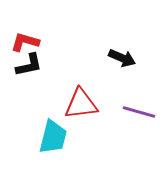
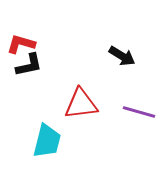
red L-shape: moved 4 px left, 2 px down
black arrow: moved 2 px up; rotated 8 degrees clockwise
cyan trapezoid: moved 6 px left, 4 px down
